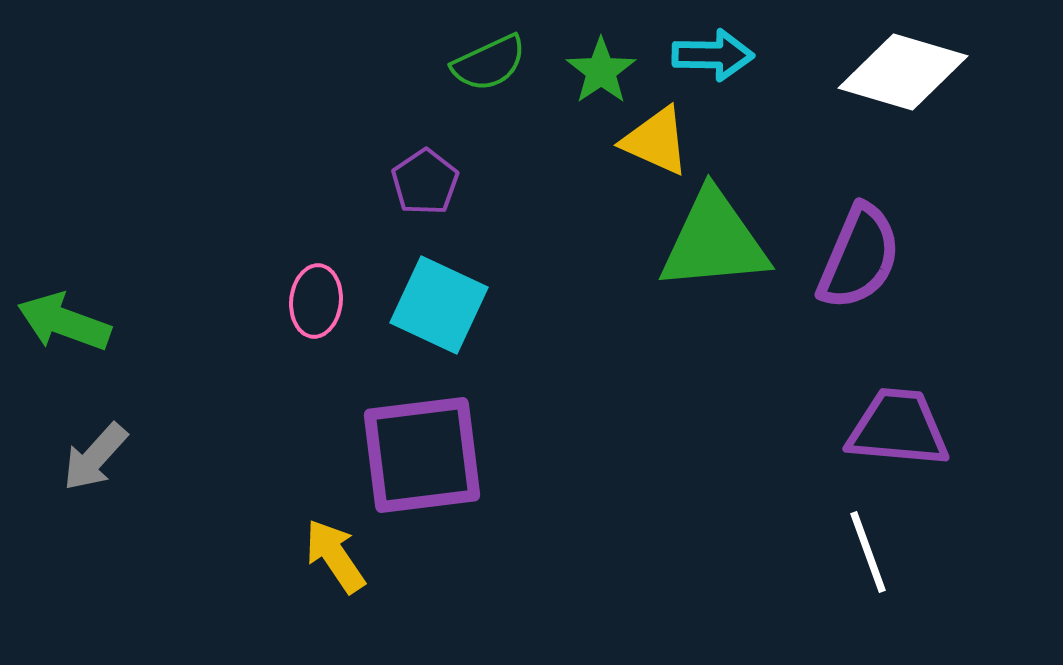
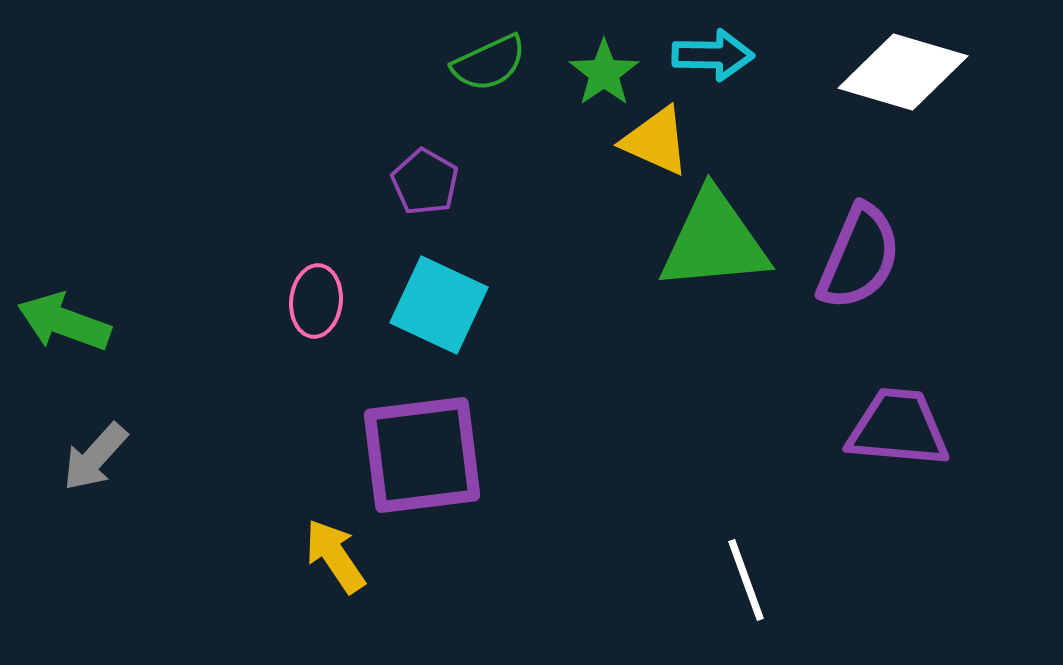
green star: moved 3 px right, 2 px down
purple pentagon: rotated 8 degrees counterclockwise
white line: moved 122 px left, 28 px down
